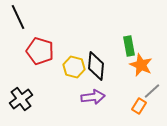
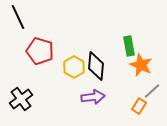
yellow hexagon: rotated 15 degrees clockwise
